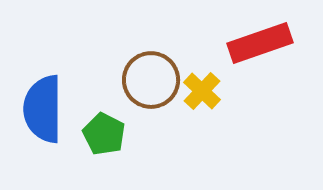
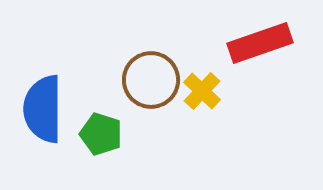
green pentagon: moved 3 px left; rotated 9 degrees counterclockwise
